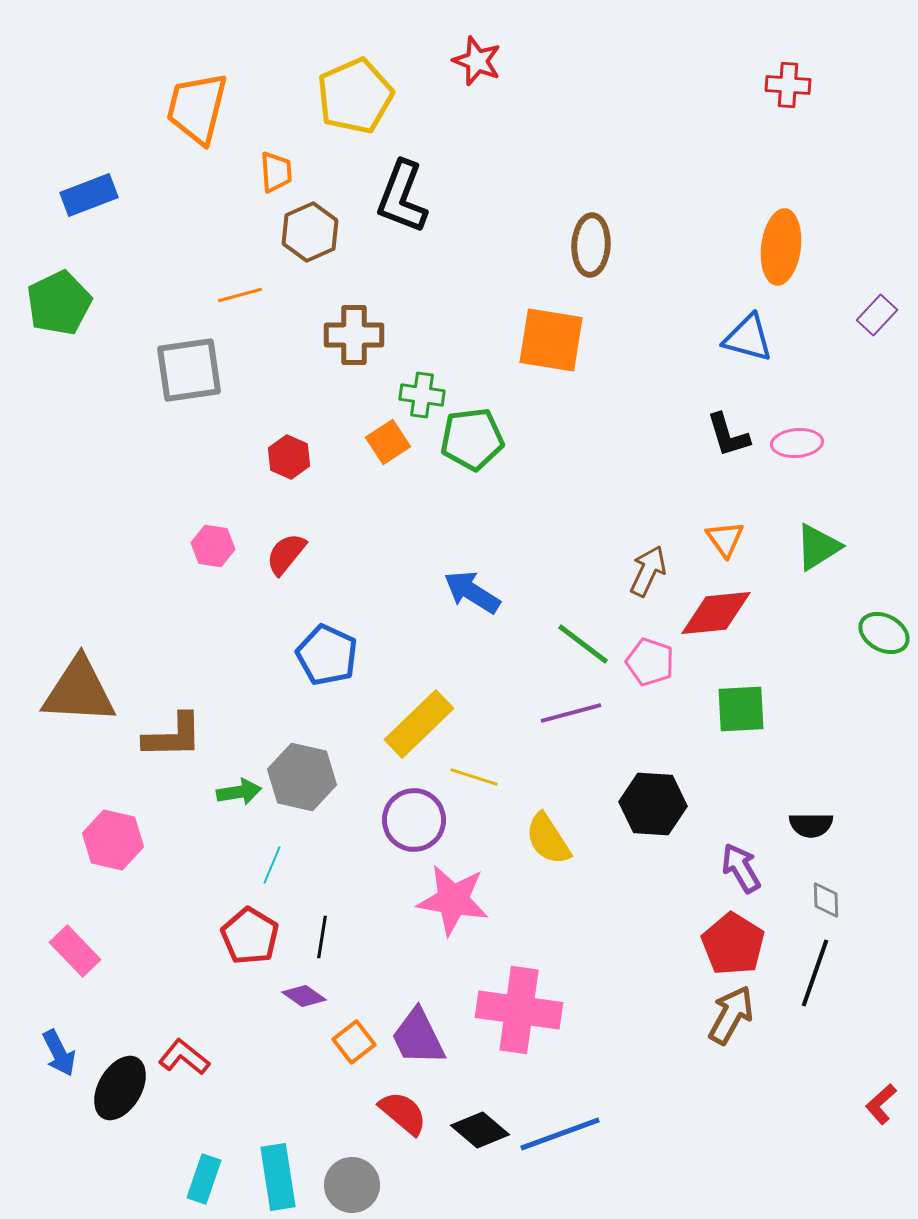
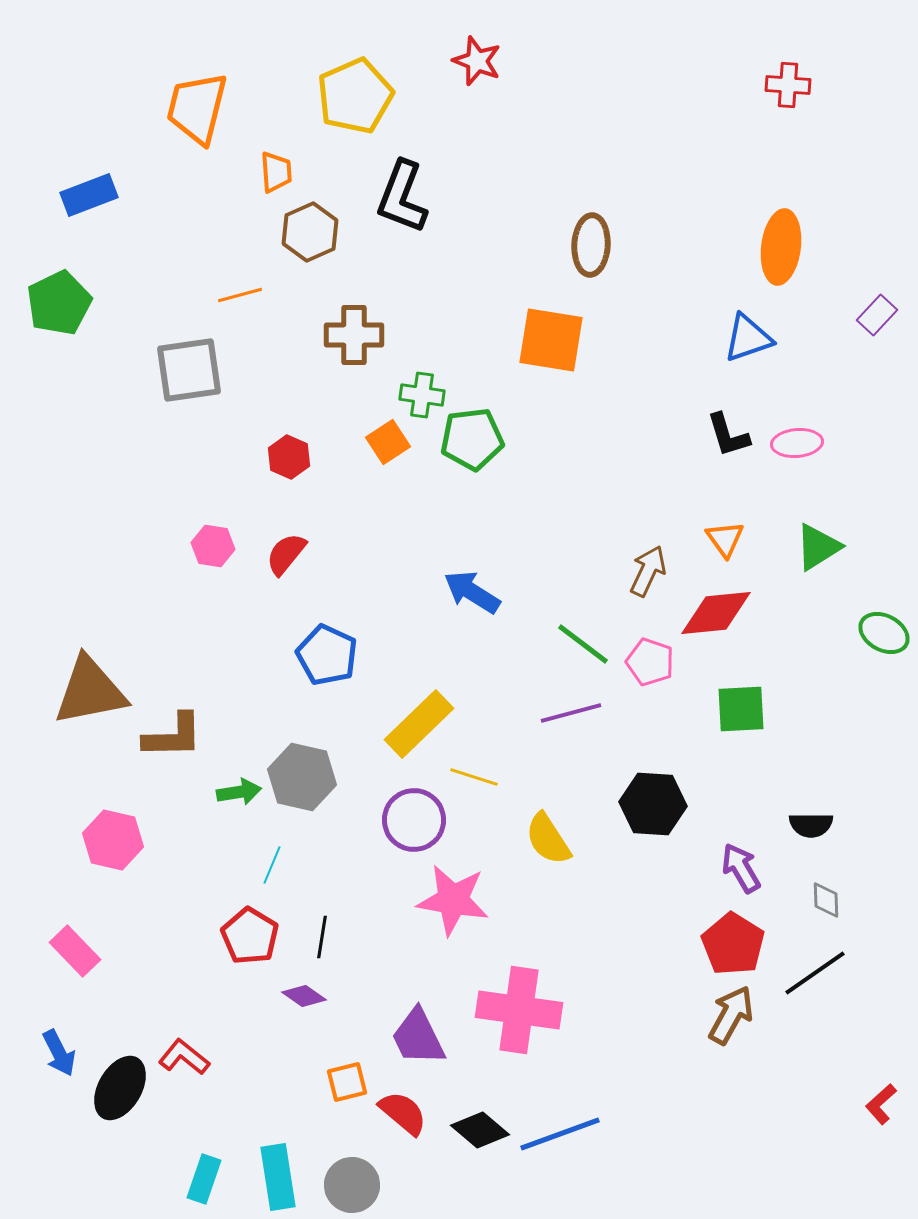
blue triangle at (748, 338): rotated 34 degrees counterclockwise
brown triangle at (79, 691): moved 11 px right; rotated 14 degrees counterclockwise
black line at (815, 973): rotated 36 degrees clockwise
orange square at (354, 1042): moved 7 px left, 40 px down; rotated 24 degrees clockwise
